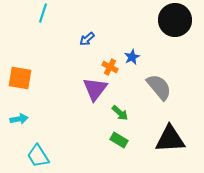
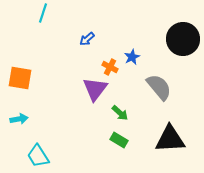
black circle: moved 8 px right, 19 px down
